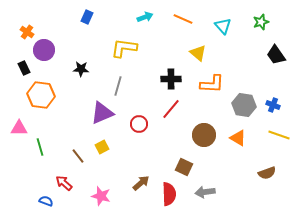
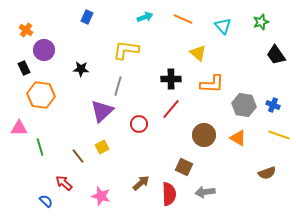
orange cross: moved 1 px left, 2 px up
yellow L-shape: moved 2 px right, 2 px down
purple triangle: moved 2 px up; rotated 20 degrees counterclockwise
blue semicircle: rotated 24 degrees clockwise
